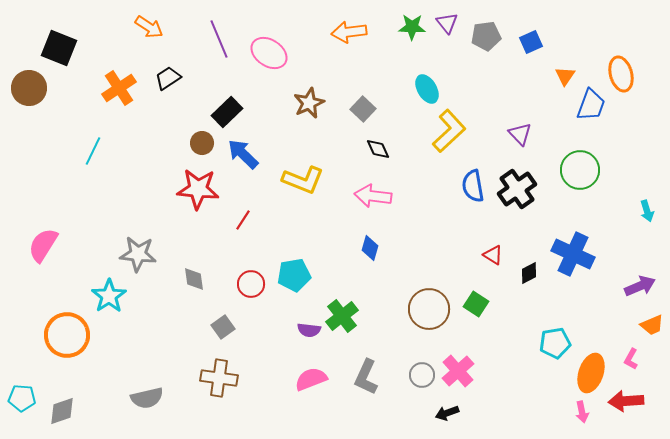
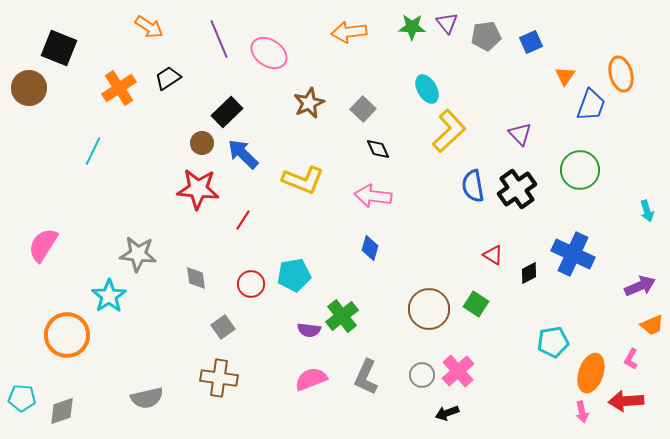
gray diamond at (194, 279): moved 2 px right, 1 px up
cyan pentagon at (555, 343): moved 2 px left, 1 px up
